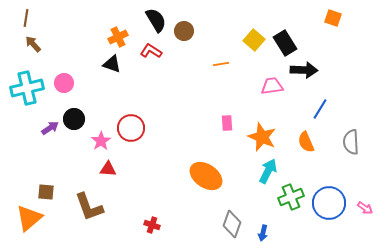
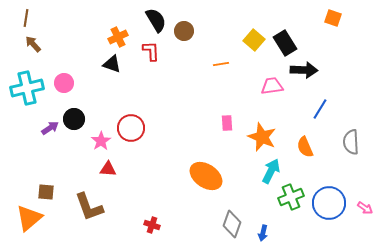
red L-shape: rotated 55 degrees clockwise
orange semicircle: moved 1 px left, 5 px down
cyan arrow: moved 3 px right
